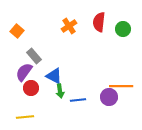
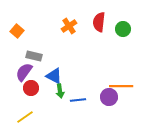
gray rectangle: rotated 35 degrees counterclockwise
yellow line: rotated 30 degrees counterclockwise
